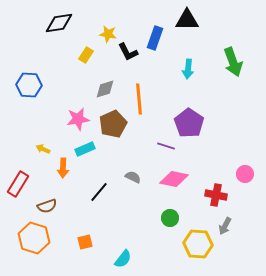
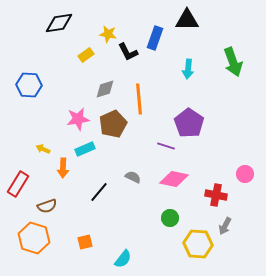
yellow rectangle: rotated 21 degrees clockwise
